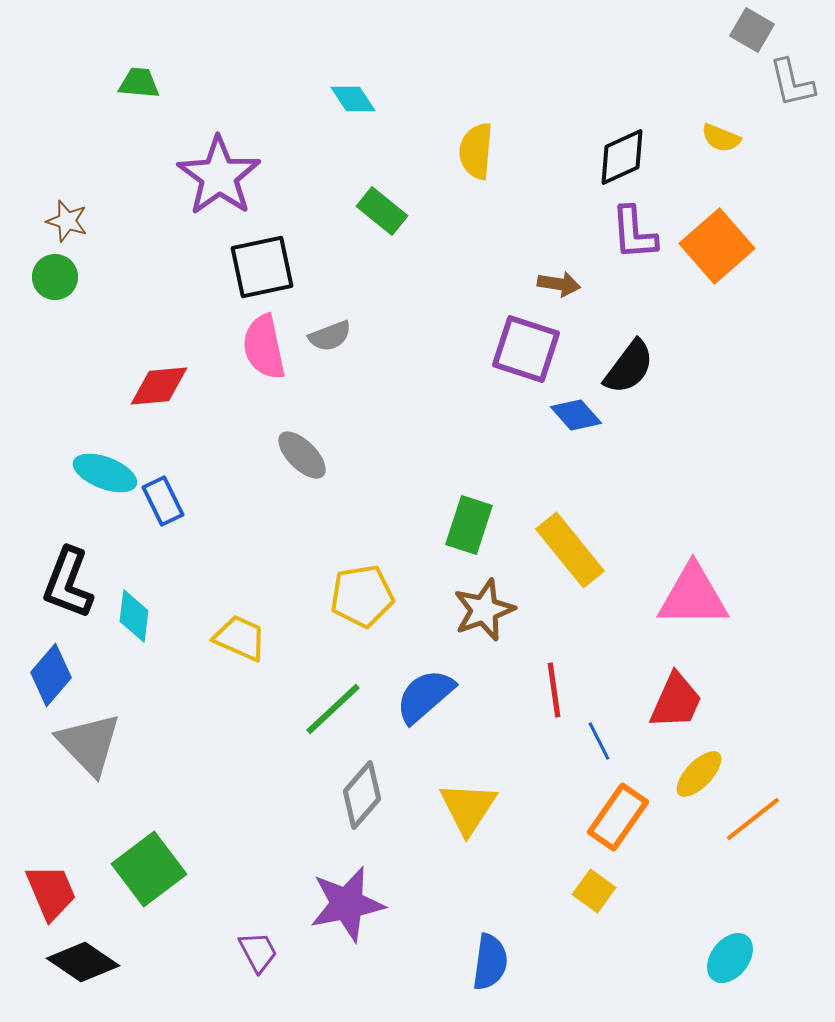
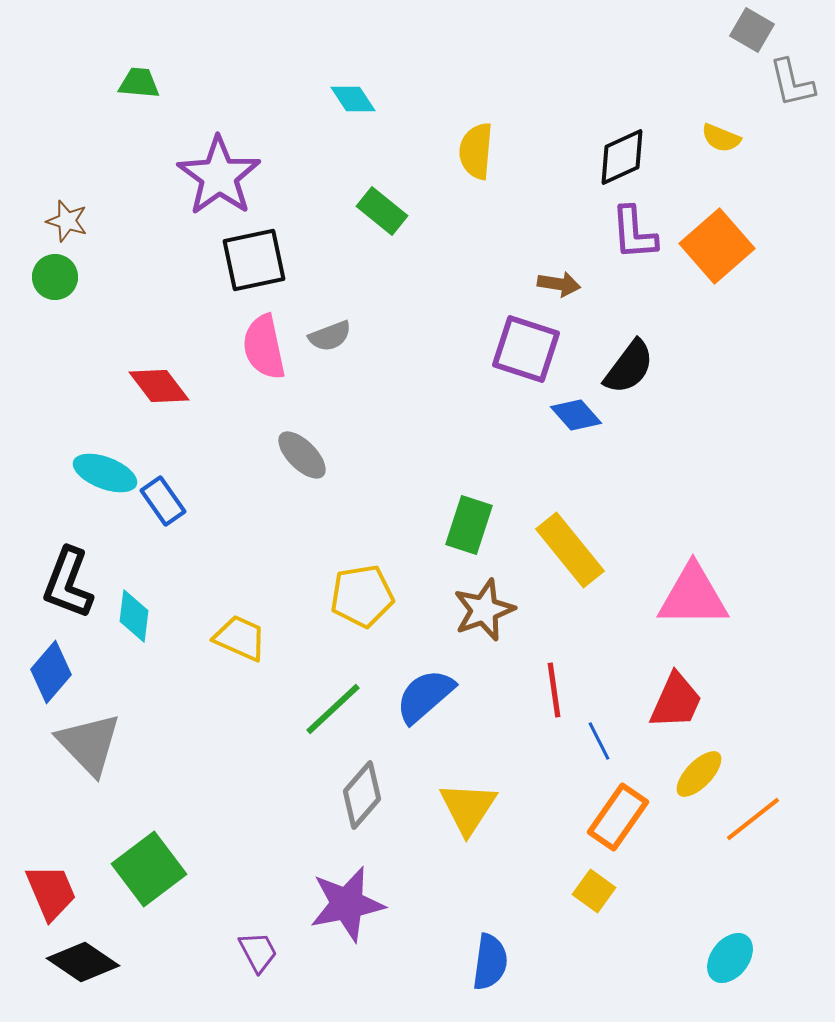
black square at (262, 267): moved 8 px left, 7 px up
red diamond at (159, 386): rotated 58 degrees clockwise
blue rectangle at (163, 501): rotated 9 degrees counterclockwise
blue diamond at (51, 675): moved 3 px up
